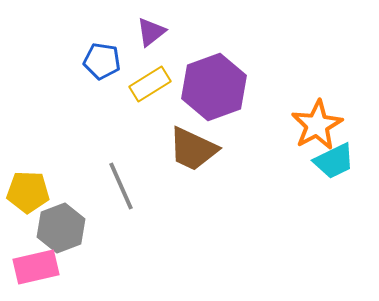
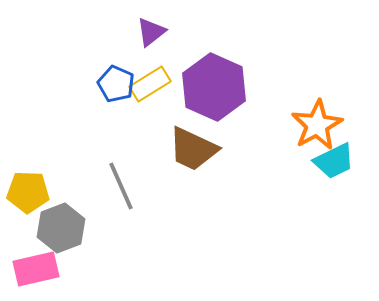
blue pentagon: moved 14 px right, 23 px down; rotated 15 degrees clockwise
purple hexagon: rotated 16 degrees counterclockwise
pink rectangle: moved 2 px down
